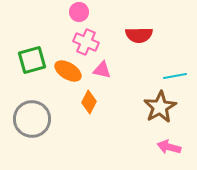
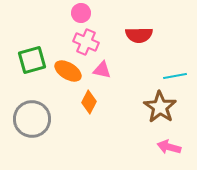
pink circle: moved 2 px right, 1 px down
brown star: rotated 8 degrees counterclockwise
